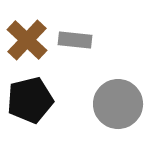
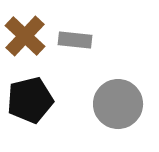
brown cross: moved 2 px left, 4 px up
